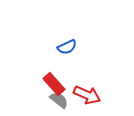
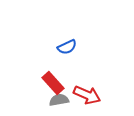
red rectangle: moved 1 px left, 1 px up
gray semicircle: rotated 48 degrees counterclockwise
